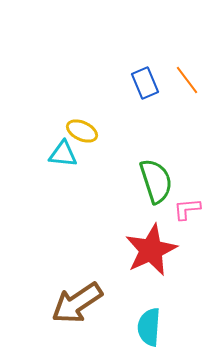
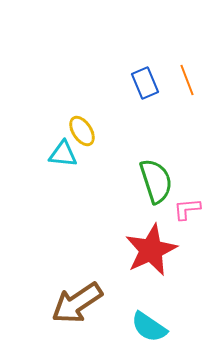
orange line: rotated 16 degrees clockwise
yellow ellipse: rotated 32 degrees clockwise
cyan semicircle: rotated 60 degrees counterclockwise
